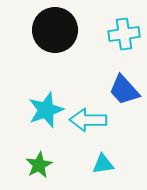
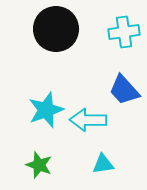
black circle: moved 1 px right, 1 px up
cyan cross: moved 2 px up
green star: rotated 24 degrees counterclockwise
